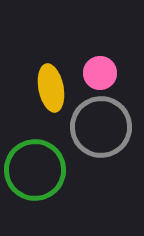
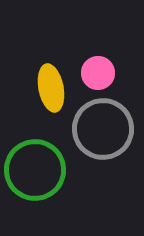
pink circle: moved 2 px left
gray circle: moved 2 px right, 2 px down
